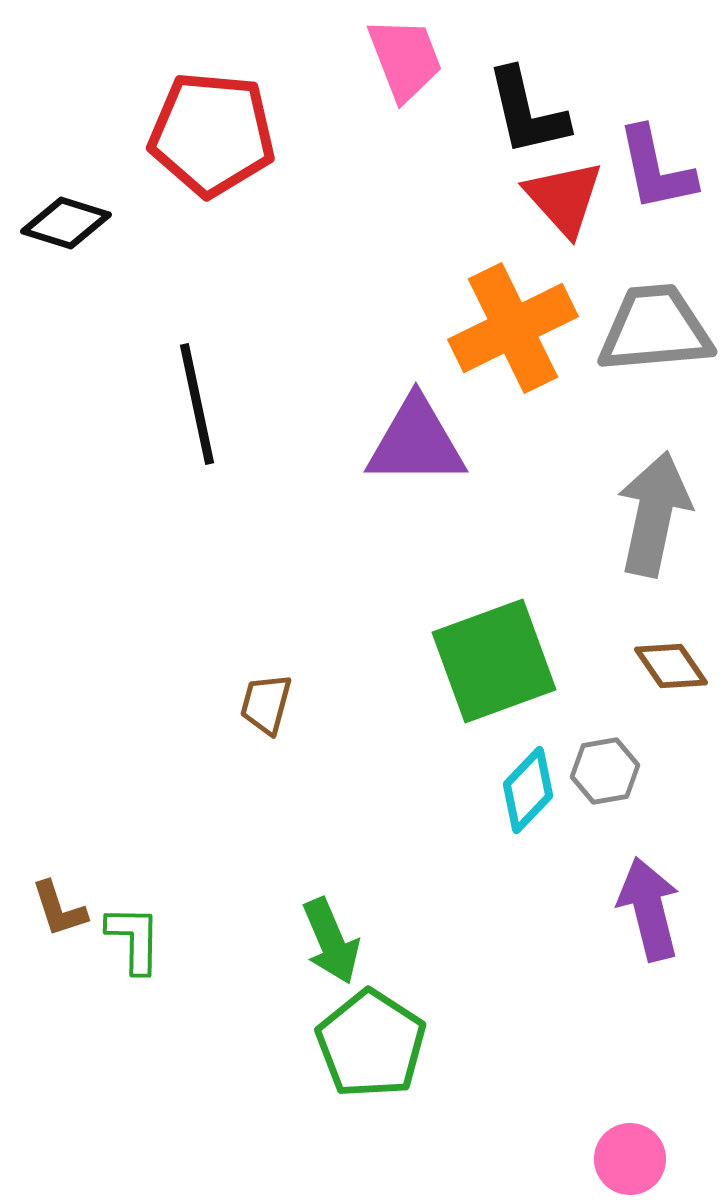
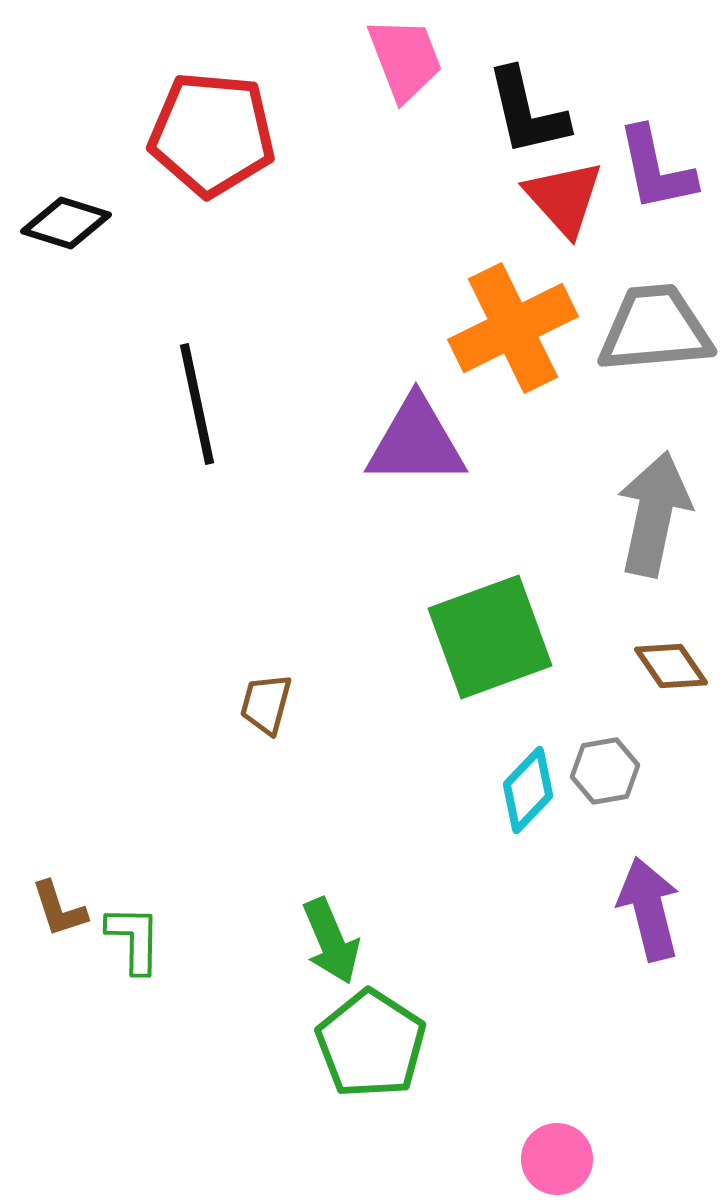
green square: moved 4 px left, 24 px up
pink circle: moved 73 px left
